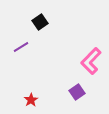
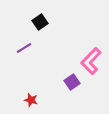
purple line: moved 3 px right, 1 px down
purple square: moved 5 px left, 10 px up
red star: rotated 24 degrees counterclockwise
